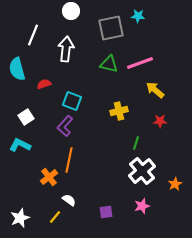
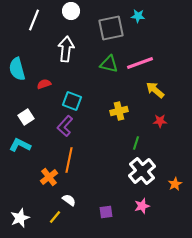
white line: moved 1 px right, 15 px up
